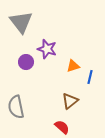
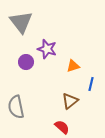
blue line: moved 1 px right, 7 px down
